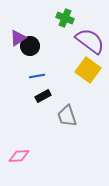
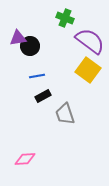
purple triangle: rotated 24 degrees clockwise
gray trapezoid: moved 2 px left, 2 px up
pink diamond: moved 6 px right, 3 px down
